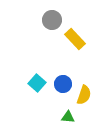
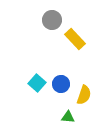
blue circle: moved 2 px left
